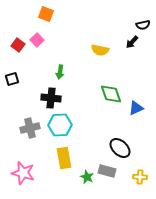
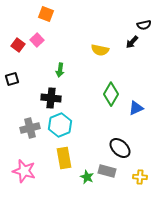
black semicircle: moved 1 px right
green arrow: moved 2 px up
green diamond: rotated 50 degrees clockwise
cyan hexagon: rotated 20 degrees counterclockwise
pink star: moved 1 px right, 2 px up
